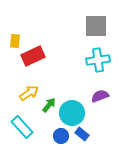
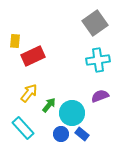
gray square: moved 1 px left, 3 px up; rotated 35 degrees counterclockwise
yellow arrow: rotated 18 degrees counterclockwise
cyan rectangle: moved 1 px right, 1 px down
blue circle: moved 2 px up
